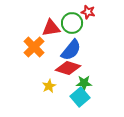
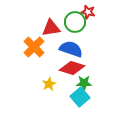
green circle: moved 3 px right, 1 px up
blue semicircle: moved 1 px up; rotated 110 degrees counterclockwise
red diamond: moved 4 px right
yellow star: moved 2 px up
